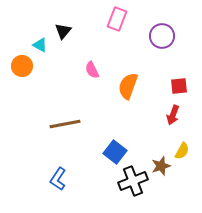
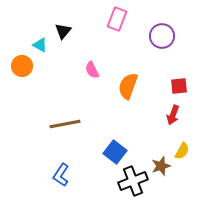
blue L-shape: moved 3 px right, 4 px up
